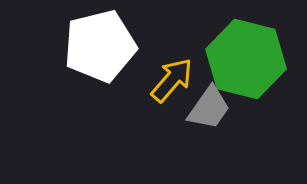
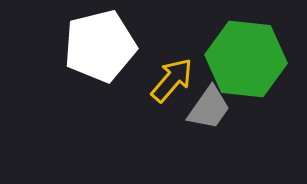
green hexagon: rotated 8 degrees counterclockwise
